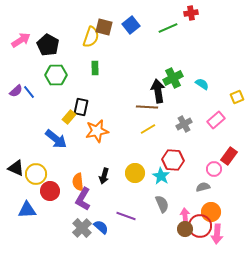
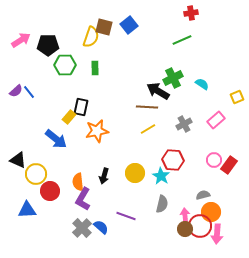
blue square at (131, 25): moved 2 px left
green line at (168, 28): moved 14 px right, 12 px down
black pentagon at (48, 45): rotated 30 degrees counterclockwise
green hexagon at (56, 75): moved 9 px right, 10 px up
black arrow at (158, 91): rotated 50 degrees counterclockwise
red rectangle at (229, 156): moved 9 px down
black triangle at (16, 168): moved 2 px right, 8 px up
pink circle at (214, 169): moved 9 px up
gray semicircle at (203, 187): moved 8 px down
gray semicircle at (162, 204): rotated 36 degrees clockwise
